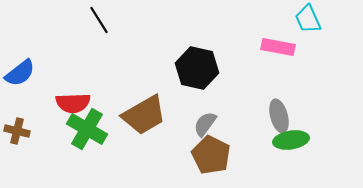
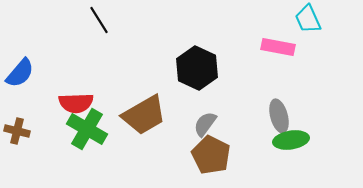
black hexagon: rotated 12 degrees clockwise
blue semicircle: rotated 12 degrees counterclockwise
red semicircle: moved 3 px right
